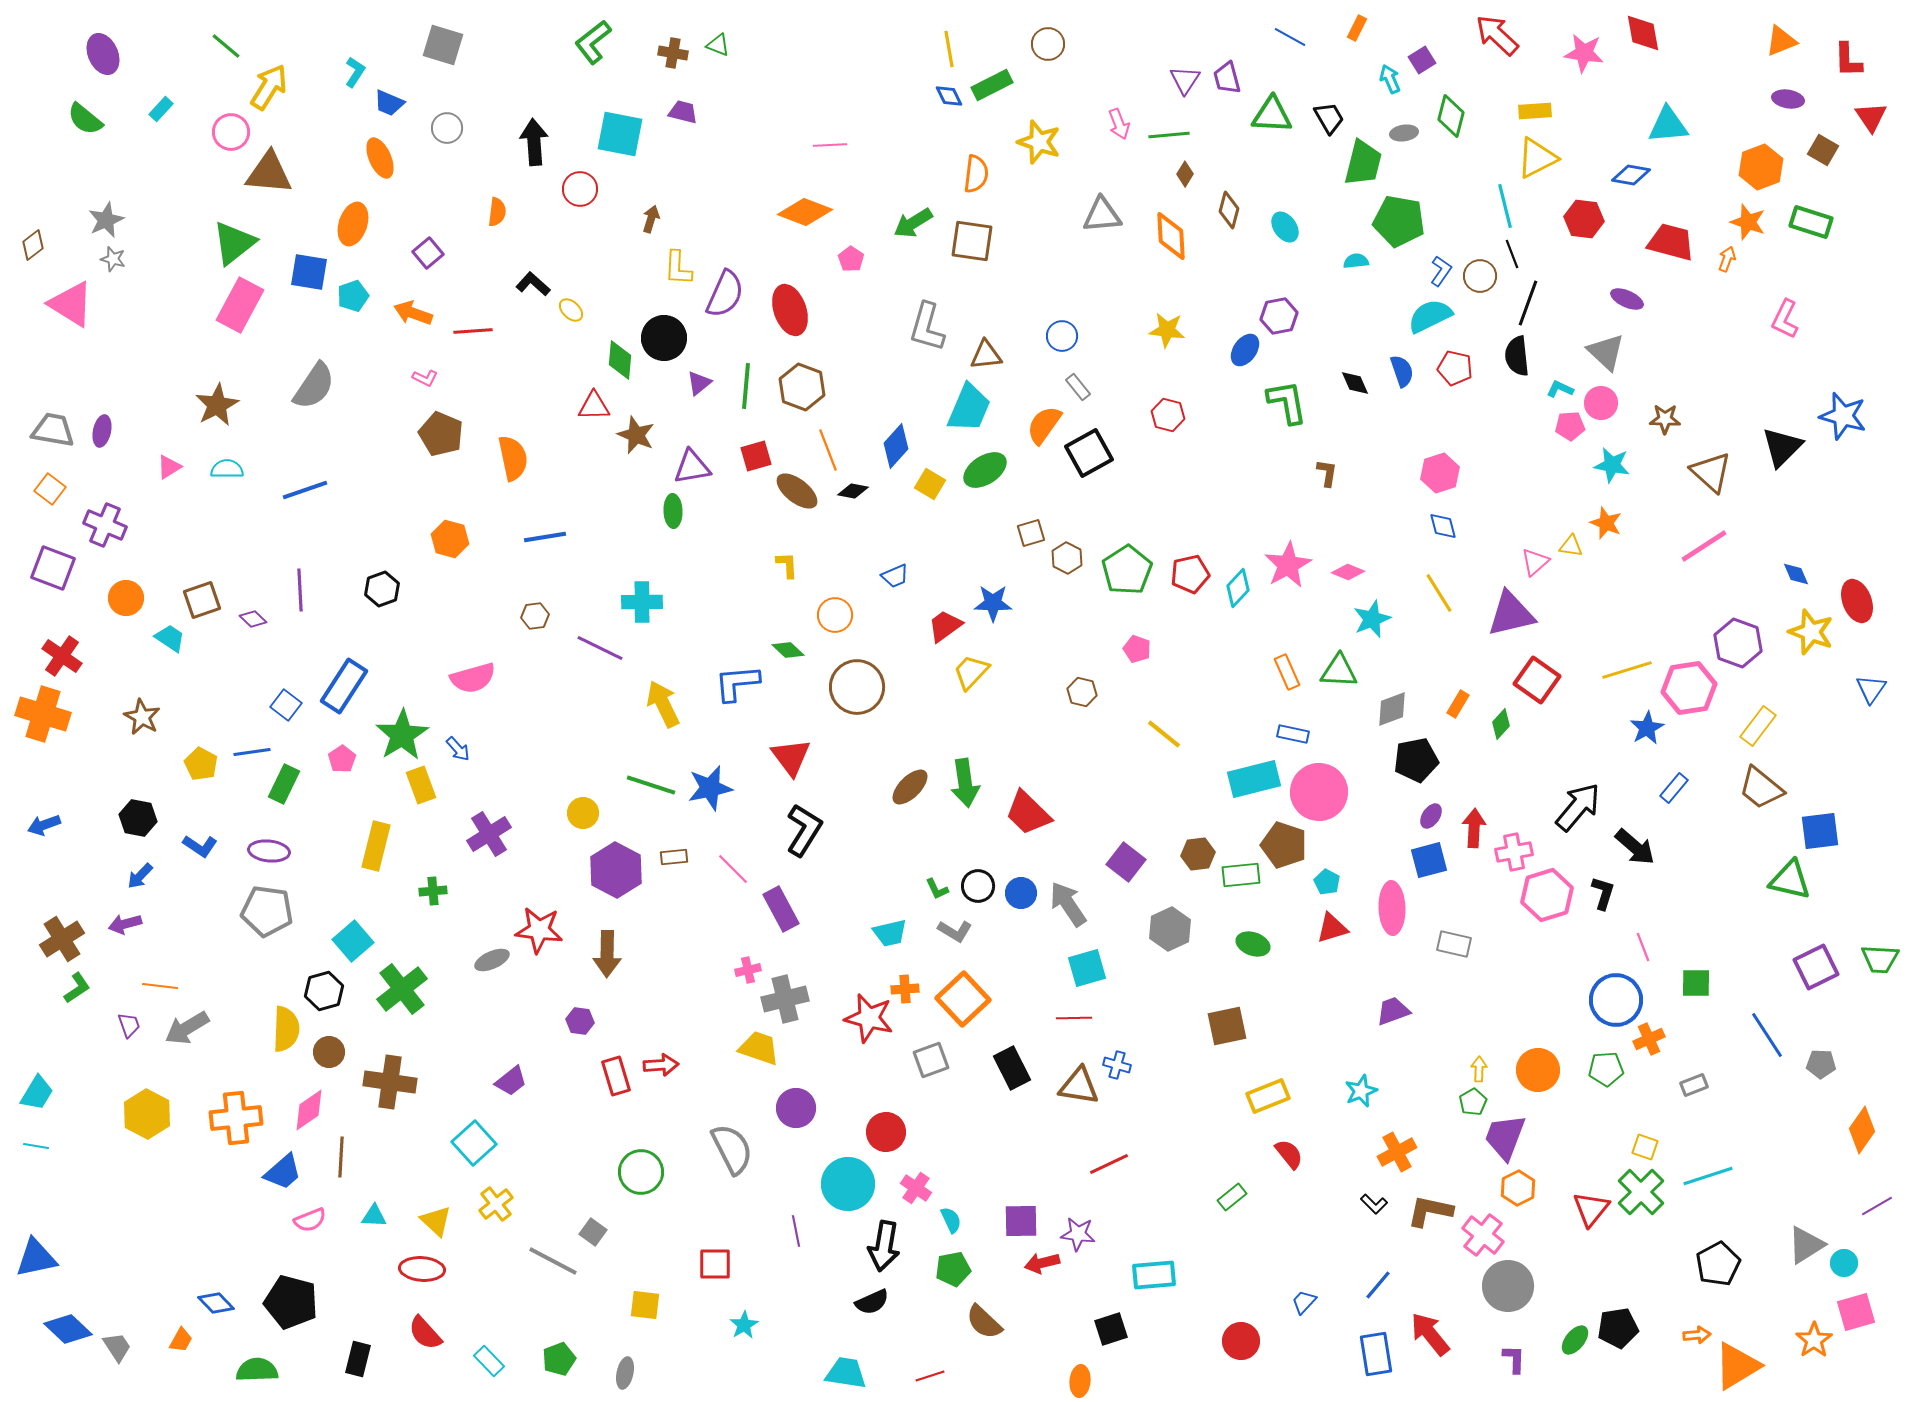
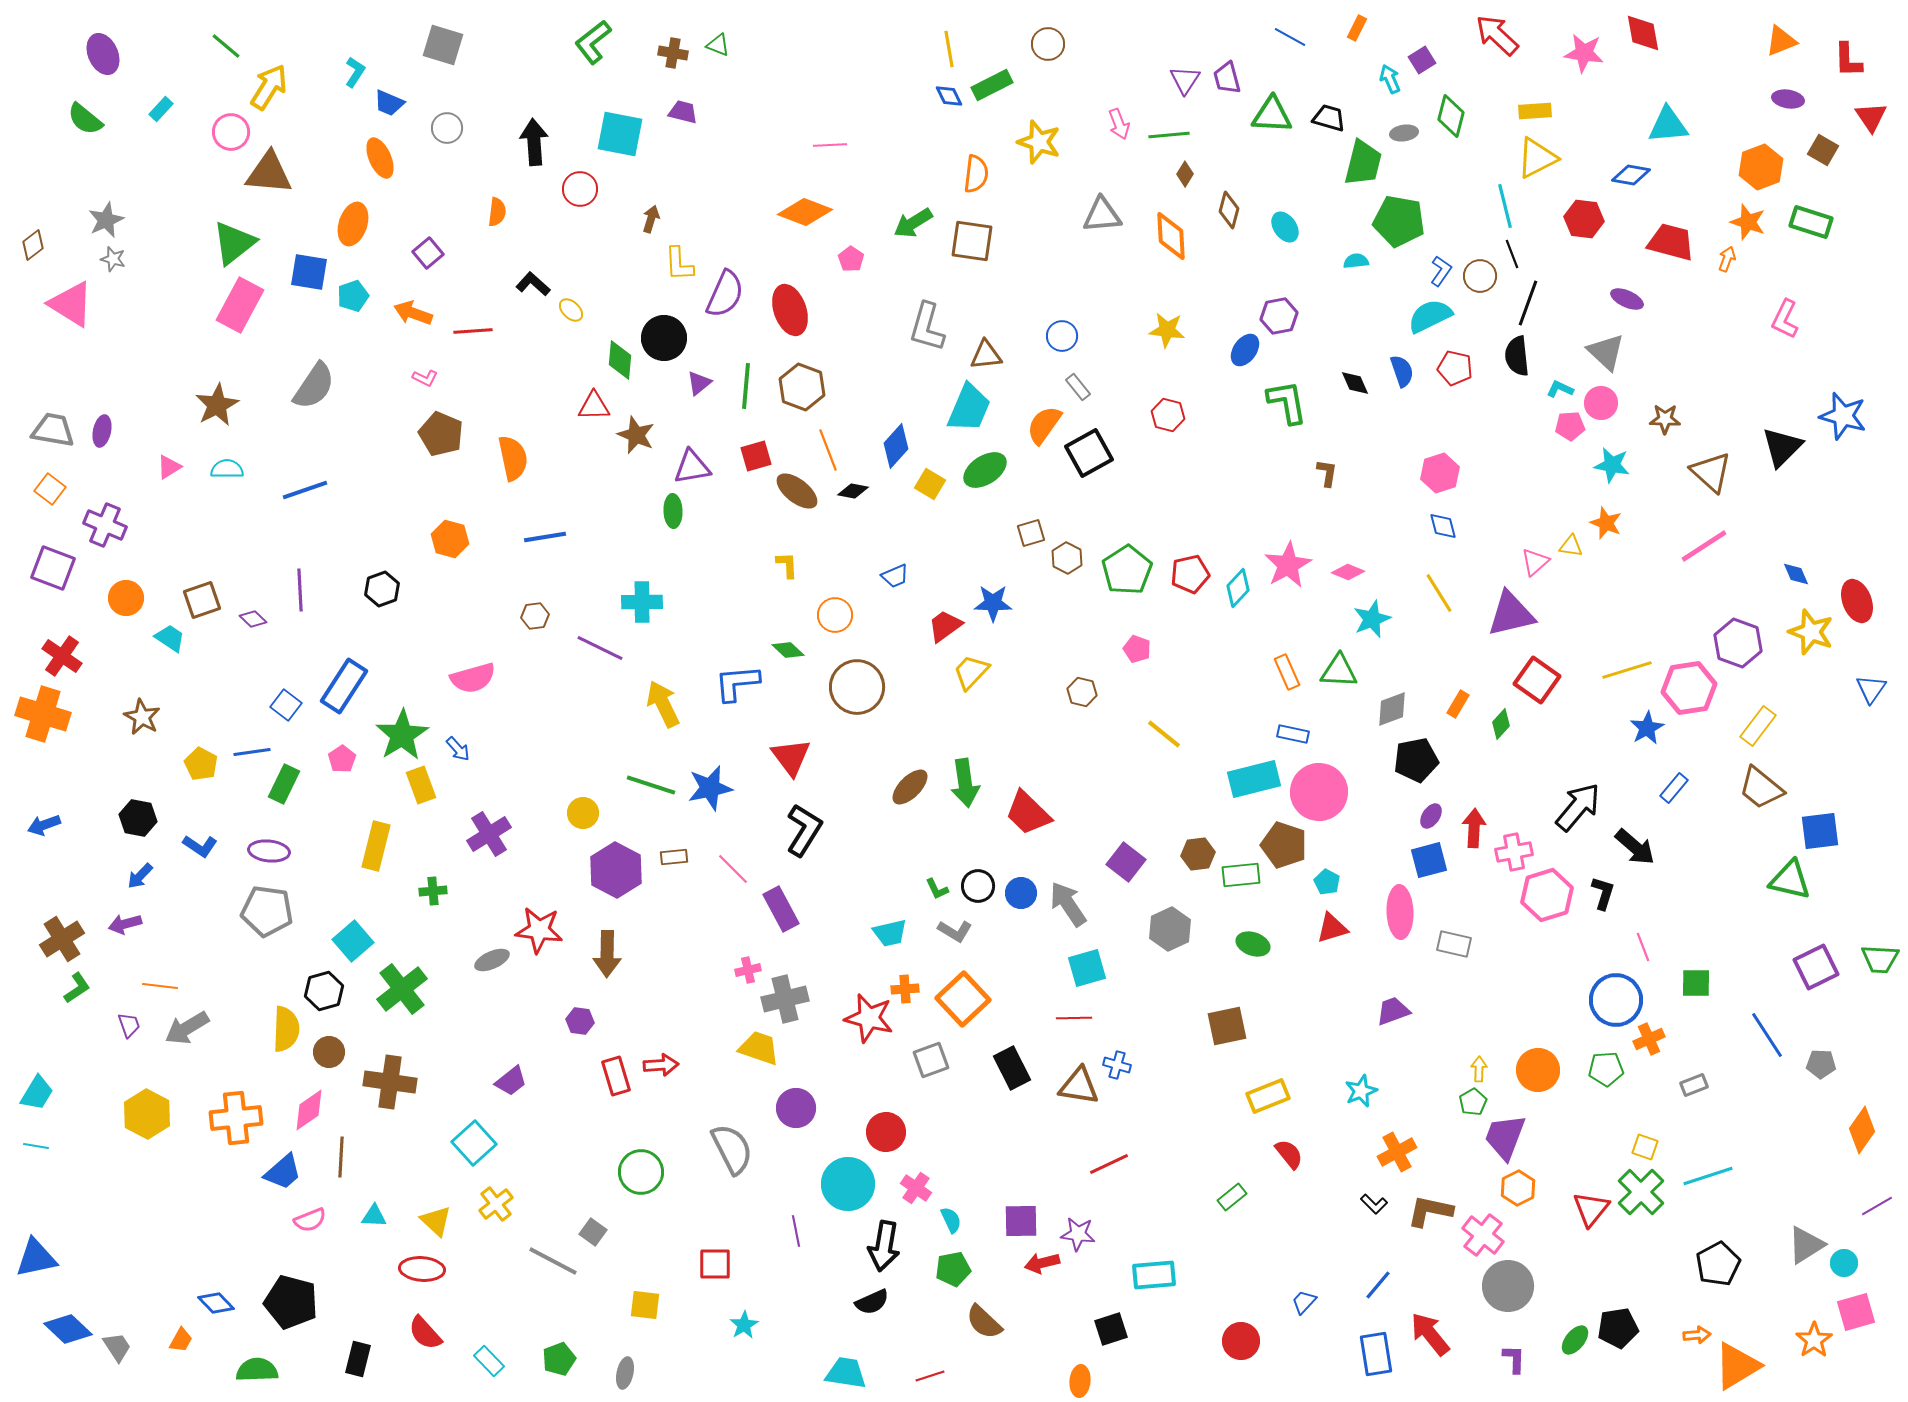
black trapezoid at (1329, 118): rotated 44 degrees counterclockwise
yellow L-shape at (678, 268): moved 1 px right, 4 px up; rotated 6 degrees counterclockwise
pink ellipse at (1392, 908): moved 8 px right, 4 px down
